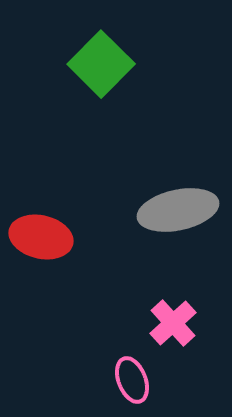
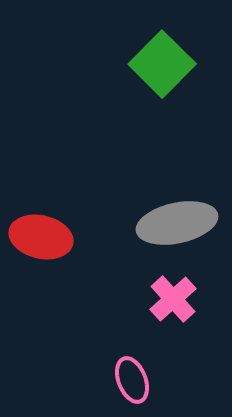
green square: moved 61 px right
gray ellipse: moved 1 px left, 13 px down
pink cross: moved 24 px up
